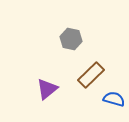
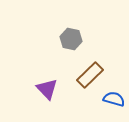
brown rectangle: moved 1 px left
purple triangle: rotated 35 degrees counterclockwise
